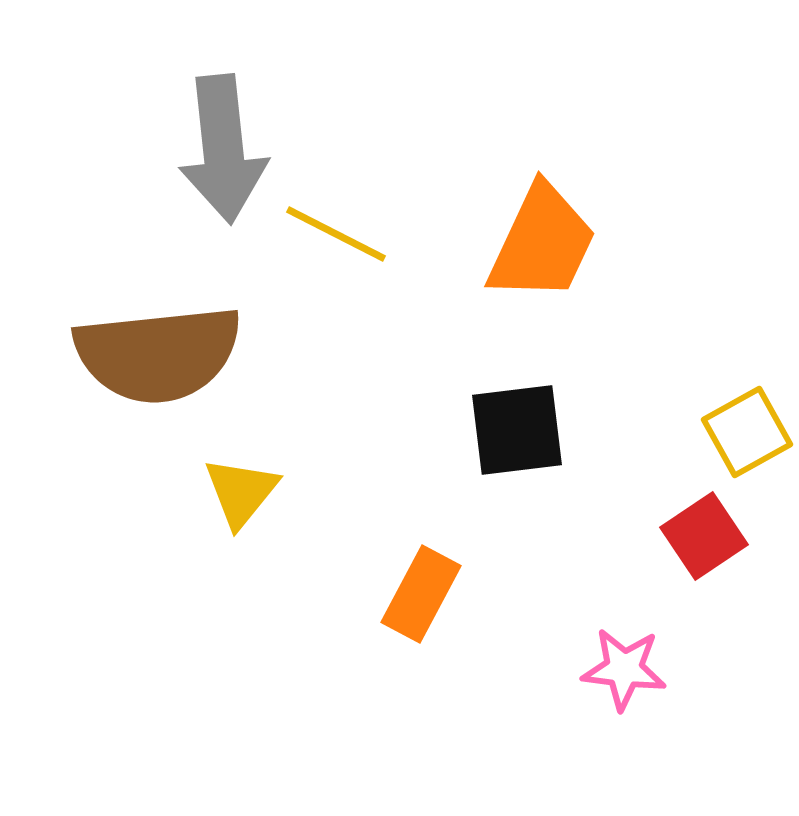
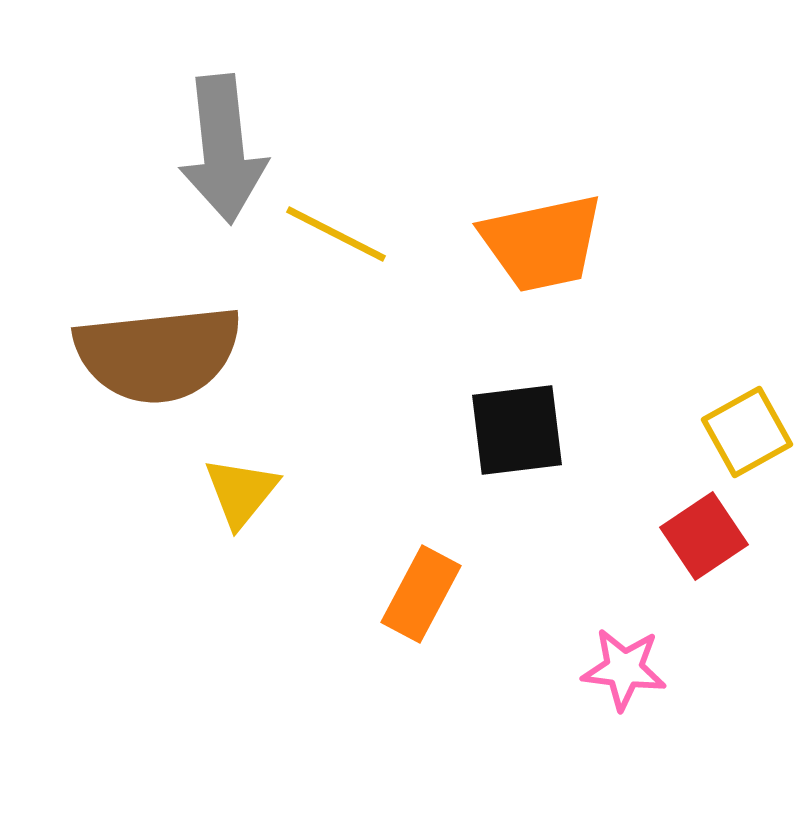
orange trapezoid: rotated 53 degrees clockwise
